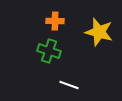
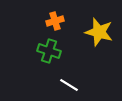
orange cross: rotated 18 degrees counterclockwise
white line: rotated 12 degrees clockwise
